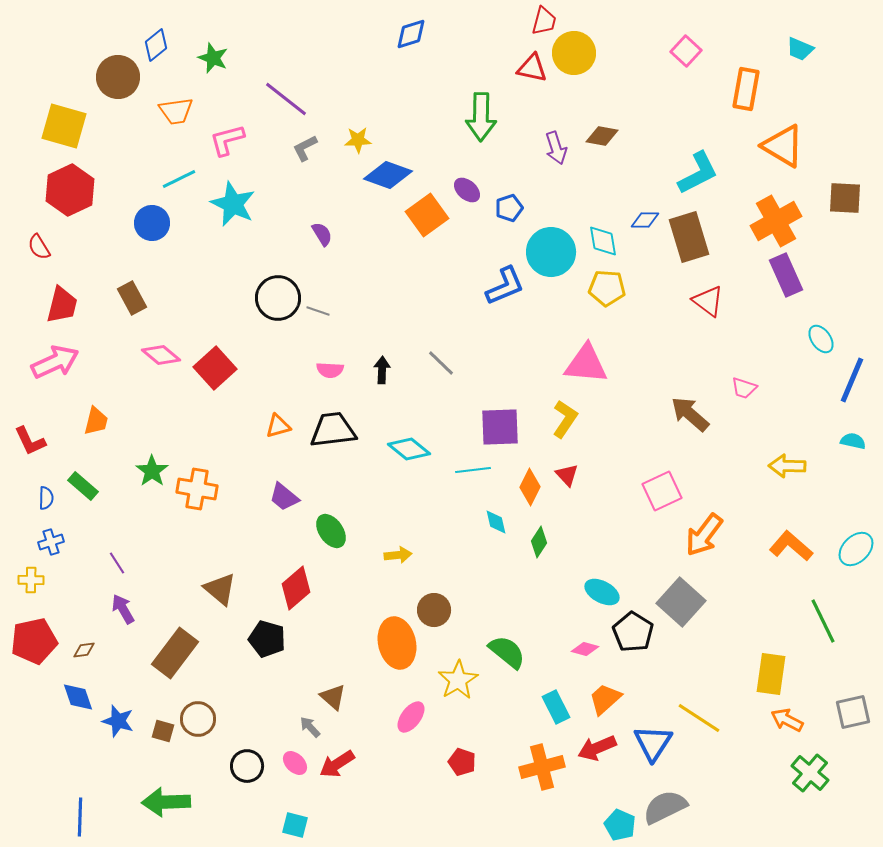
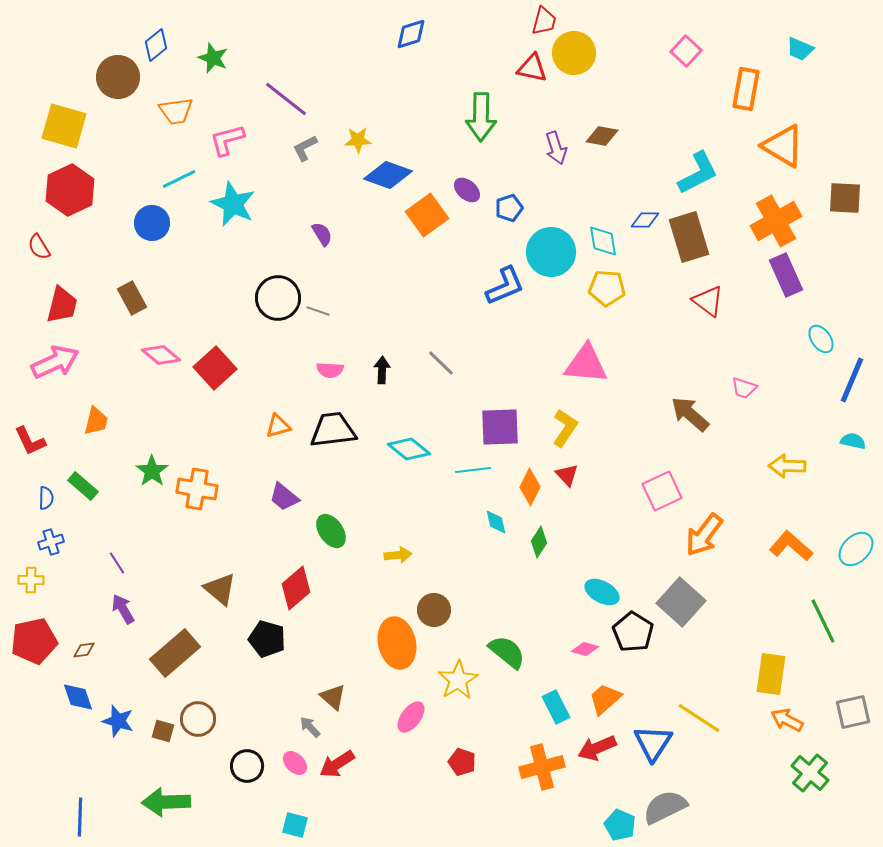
yellow L-shape at (565, 419): moved 9 px down
brown rectangle at (175, 653): rotated 12 degrees clockwise
